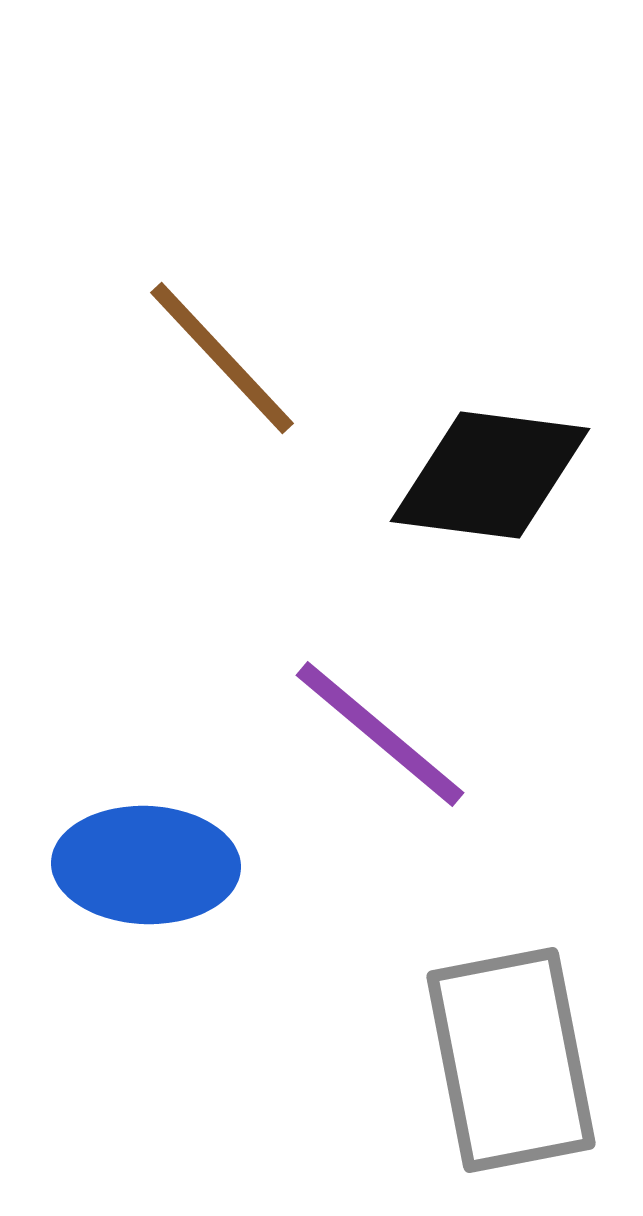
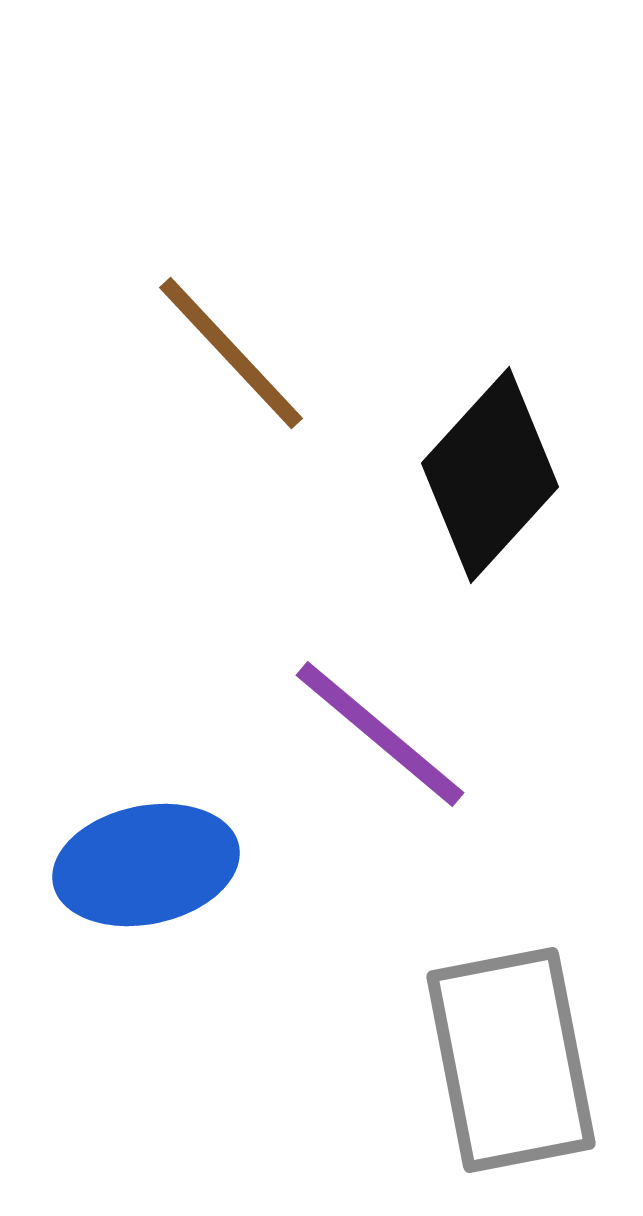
brown line: moved 9 px right, 5 px up
black diamond: rotated 55 degrees counterclockwise
blue ellipse: rotated 14 degrees counterclockwise
